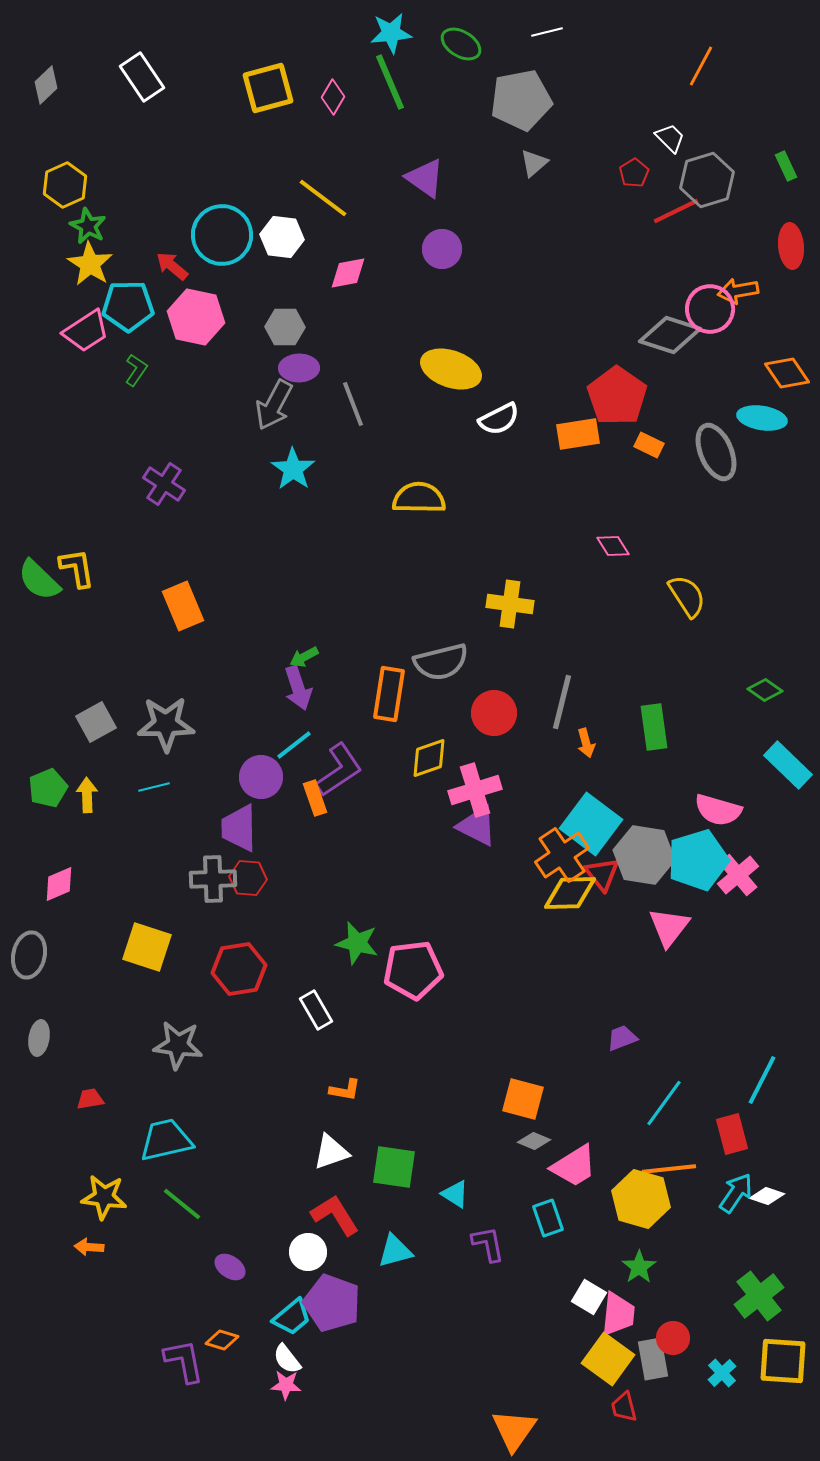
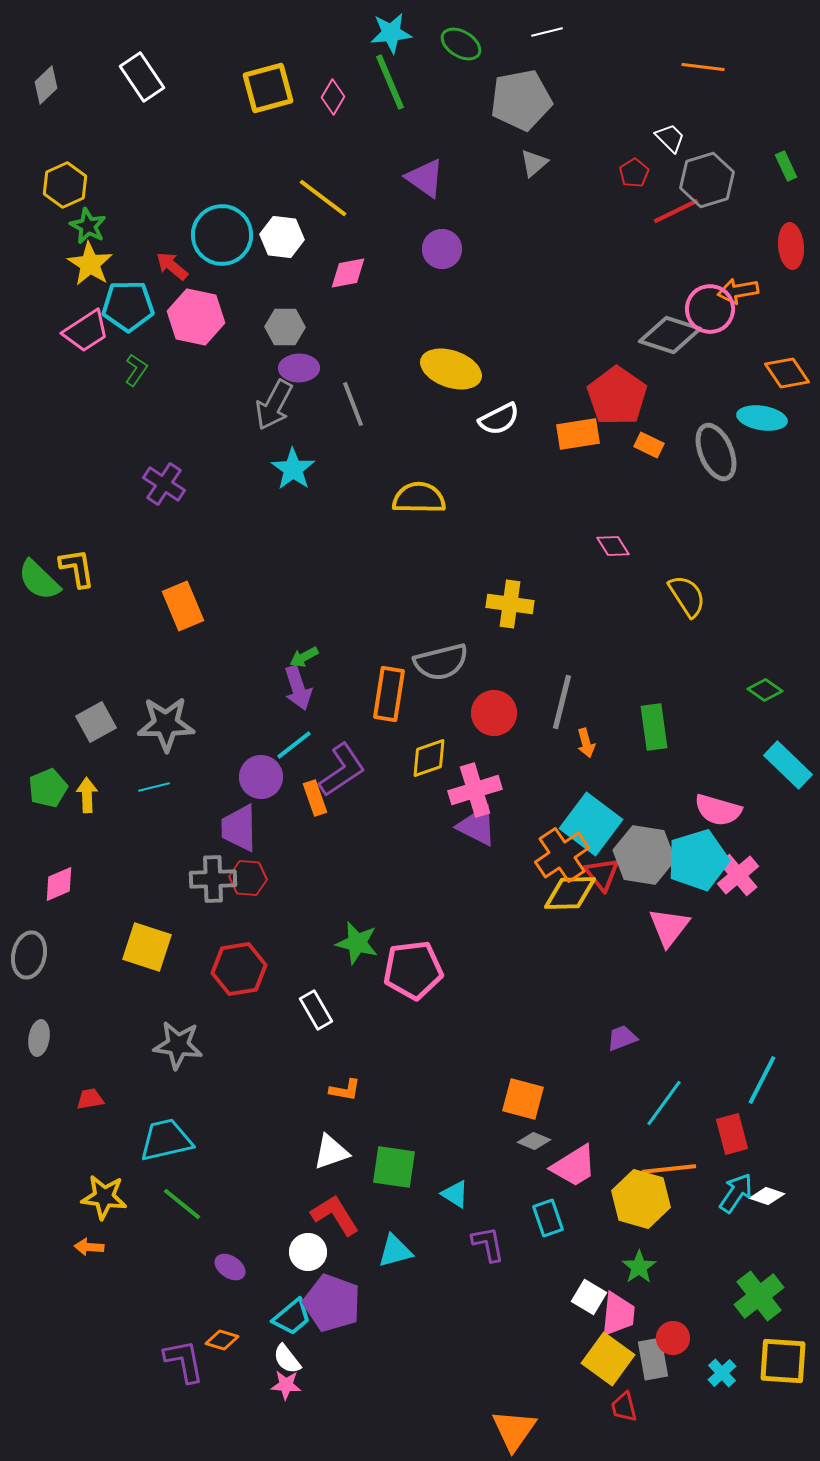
orange line at (701, 66): moved 2 px right, 1 px down; rotated 69 degrees clockwise
purple L-shape at (339, 770): moved 3 px right
